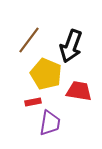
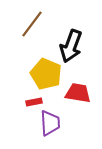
brown line: moved 3 px right, 16 px up
red trapezoid: moved 1 px left, 2 px down
red rectangle: moved 1 px right
purple trapezoid: rotated 12 degrees counterclockwise
